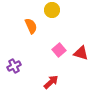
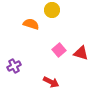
orange semicircle: moved 2 px up; rotated 49 degrees counterclockwise
red arrow: rotated 70 degrees clockwise
